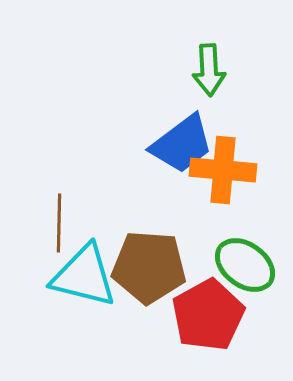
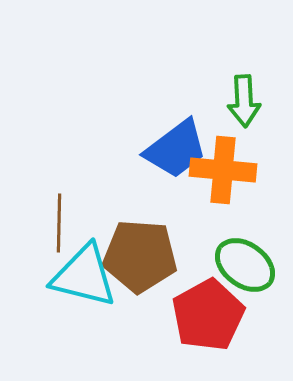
green arrow: moved 35 px right, 31 px down
blue trapezoid: moved 6 px left, 5 px down
brown pentagon: moved 9 px left, 11 px up
